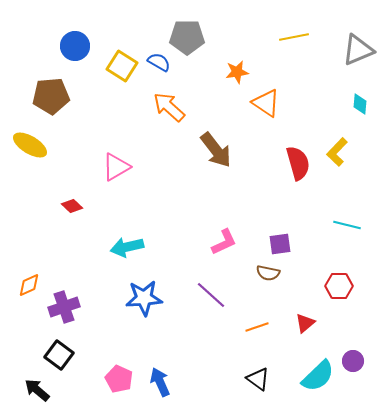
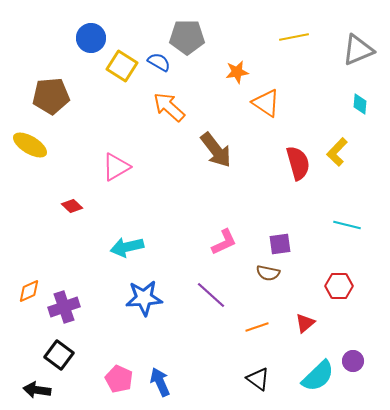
blue circle: moved 16 px right, 8 px up
orange diamond: moved 6 px down
black arrow: rotated 32 degrees counterclockwise
